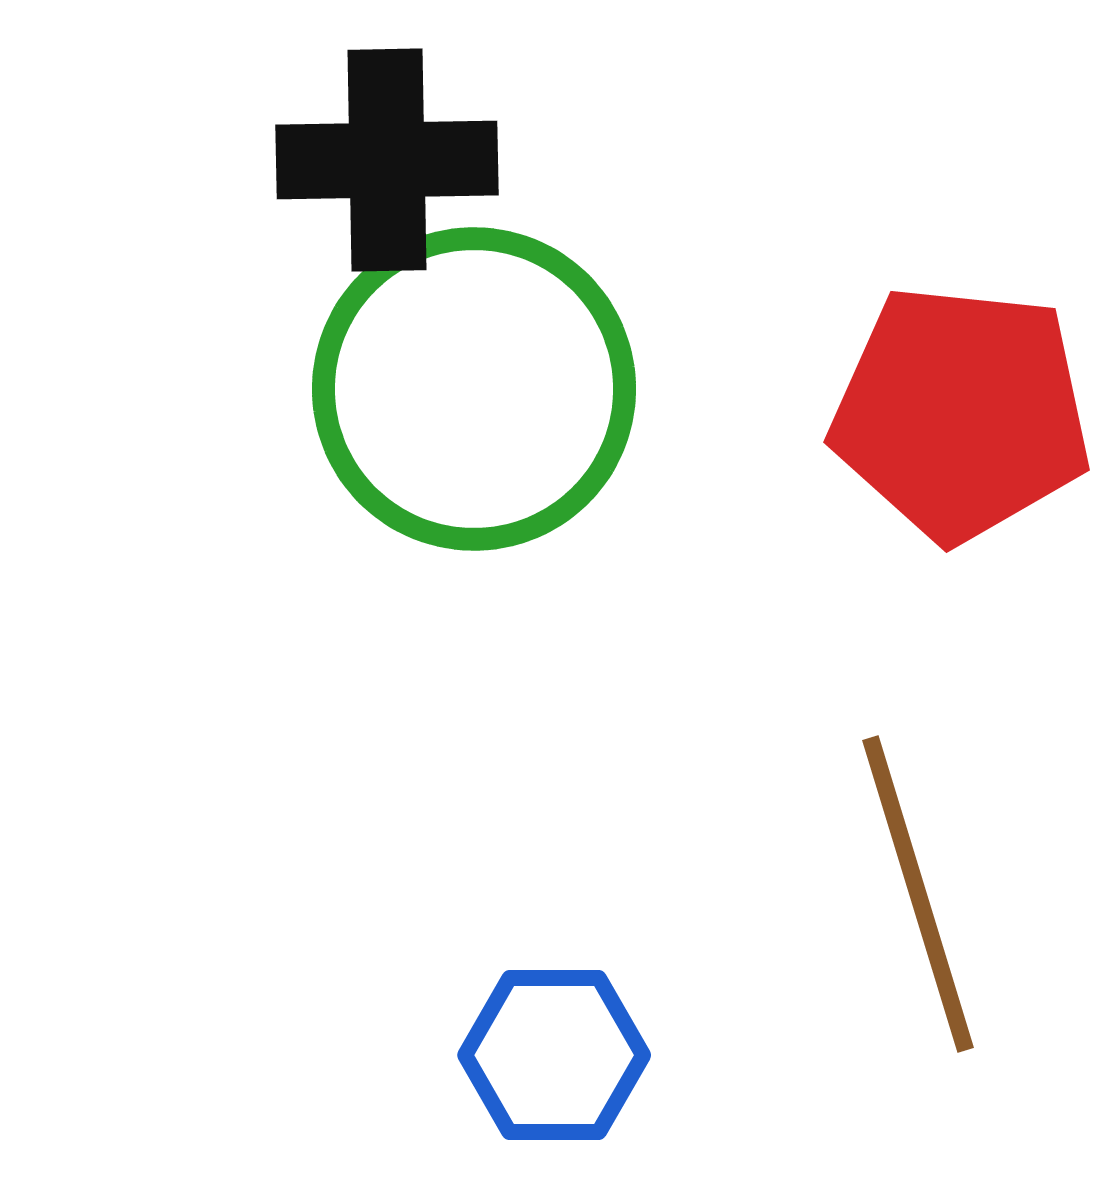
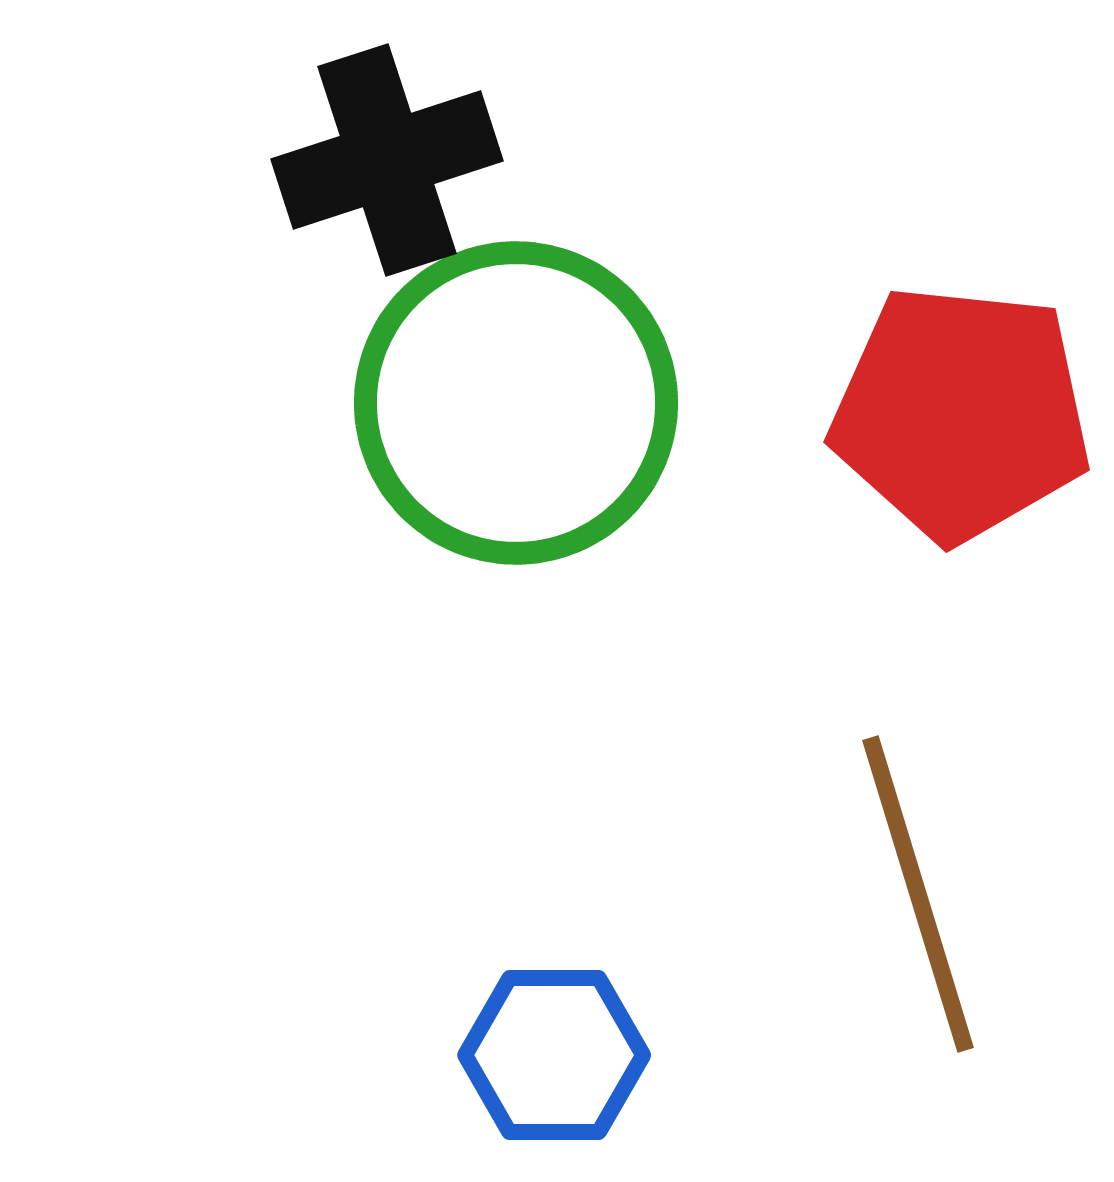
black cross: rotated 17 degrees counterclockwise
green circle: moved 42 px right, 14 px down
